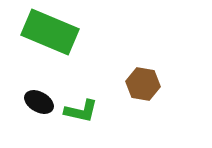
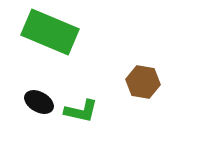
brown hexagon: moved 2 px up
